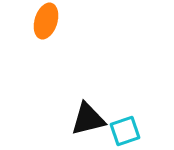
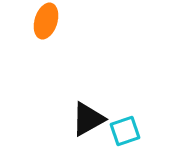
black triangle: rotated 15 degrees counterclockwise
